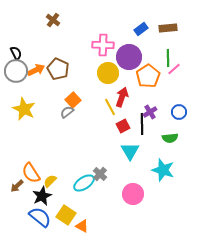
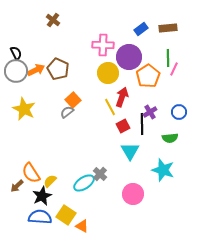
pink line: rotated 24 degrees counterclockwise
blue semicircle: rotated 35 degrees counterclockwise
